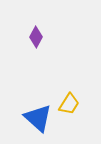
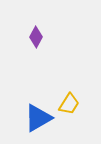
blue triangle: rotated 48 degrees clockwise
